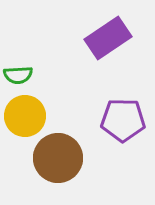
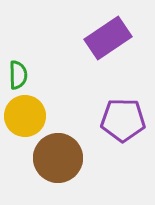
green semicircle: rotated 88 degrees counterclockwise
